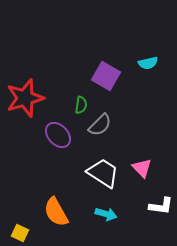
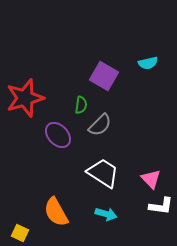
purple square: moved 2 px left
pink triangle: moved 9 px right, 11 px down
